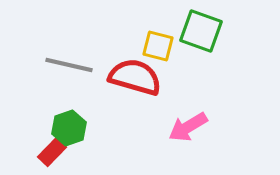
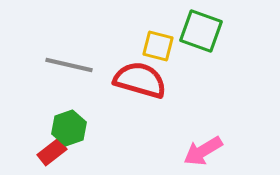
red semicircle: moved 5 px right, 3 px down
pink arrow: moved 15 px right, 24 px down
red rectangle: rotated 8 degrees clockwise
